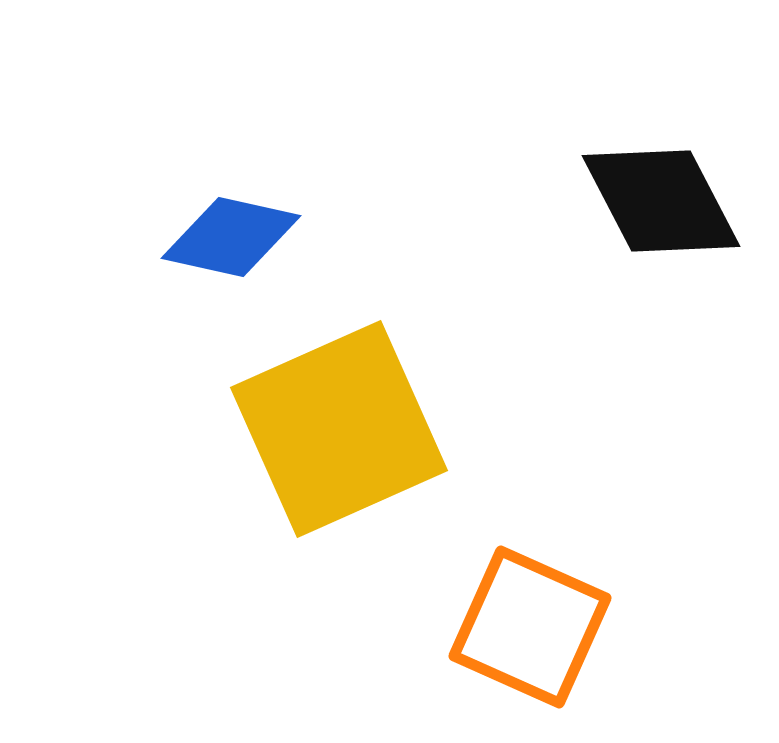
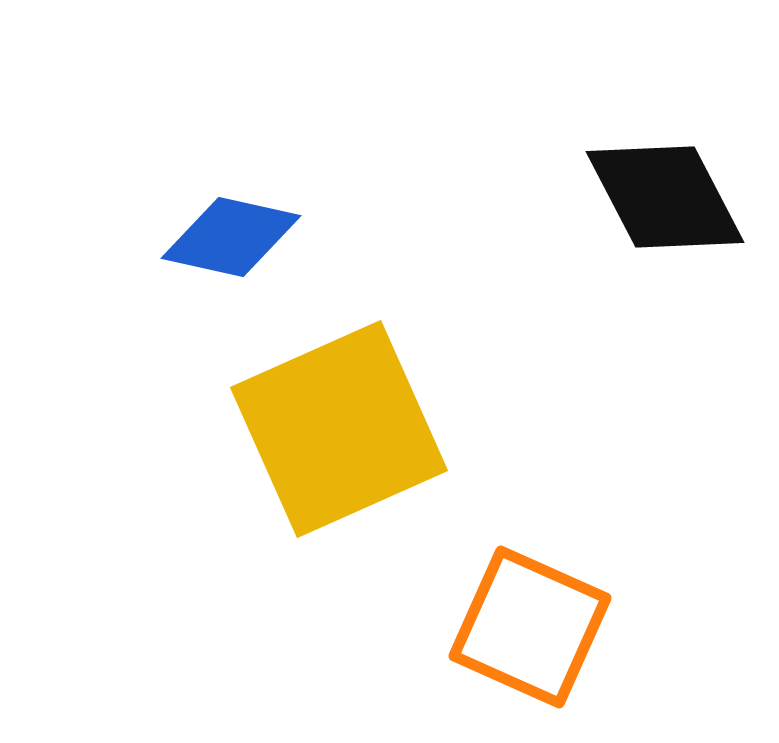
black diamond: moved 4 px right, 4 px up
